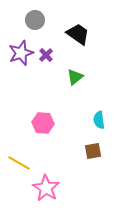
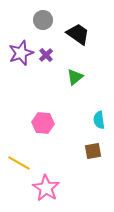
gray circle: moved 8 px right
